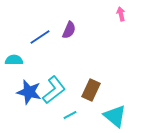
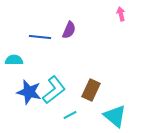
blue line: rotated 40 degrees clockwise
